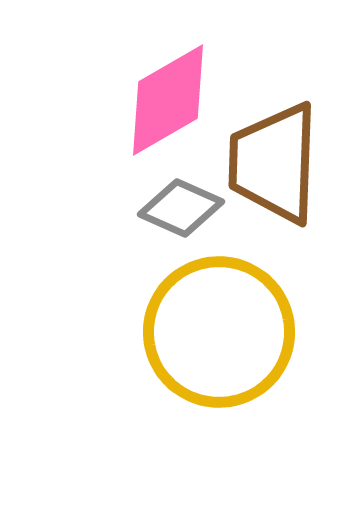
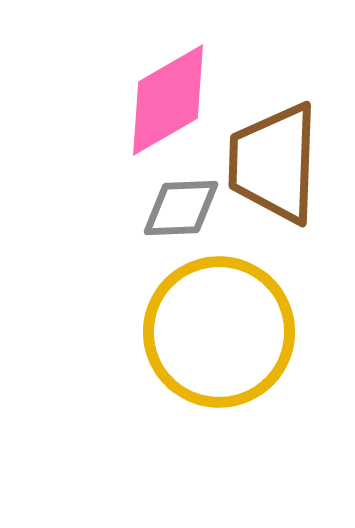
gray diamond: rotated 26 degrees counterclockwise
